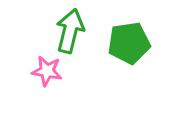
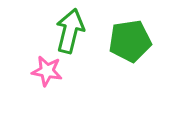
green pentagon: moved 1 px right, 2 px up
